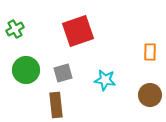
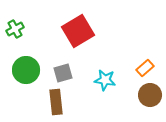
red square: rotated 12 degrees counterclockwise
orange rectangle: moved 5 px left, 16 px down; rotated 48 degrees clockwise
brown rectangle: moved 3 px up
